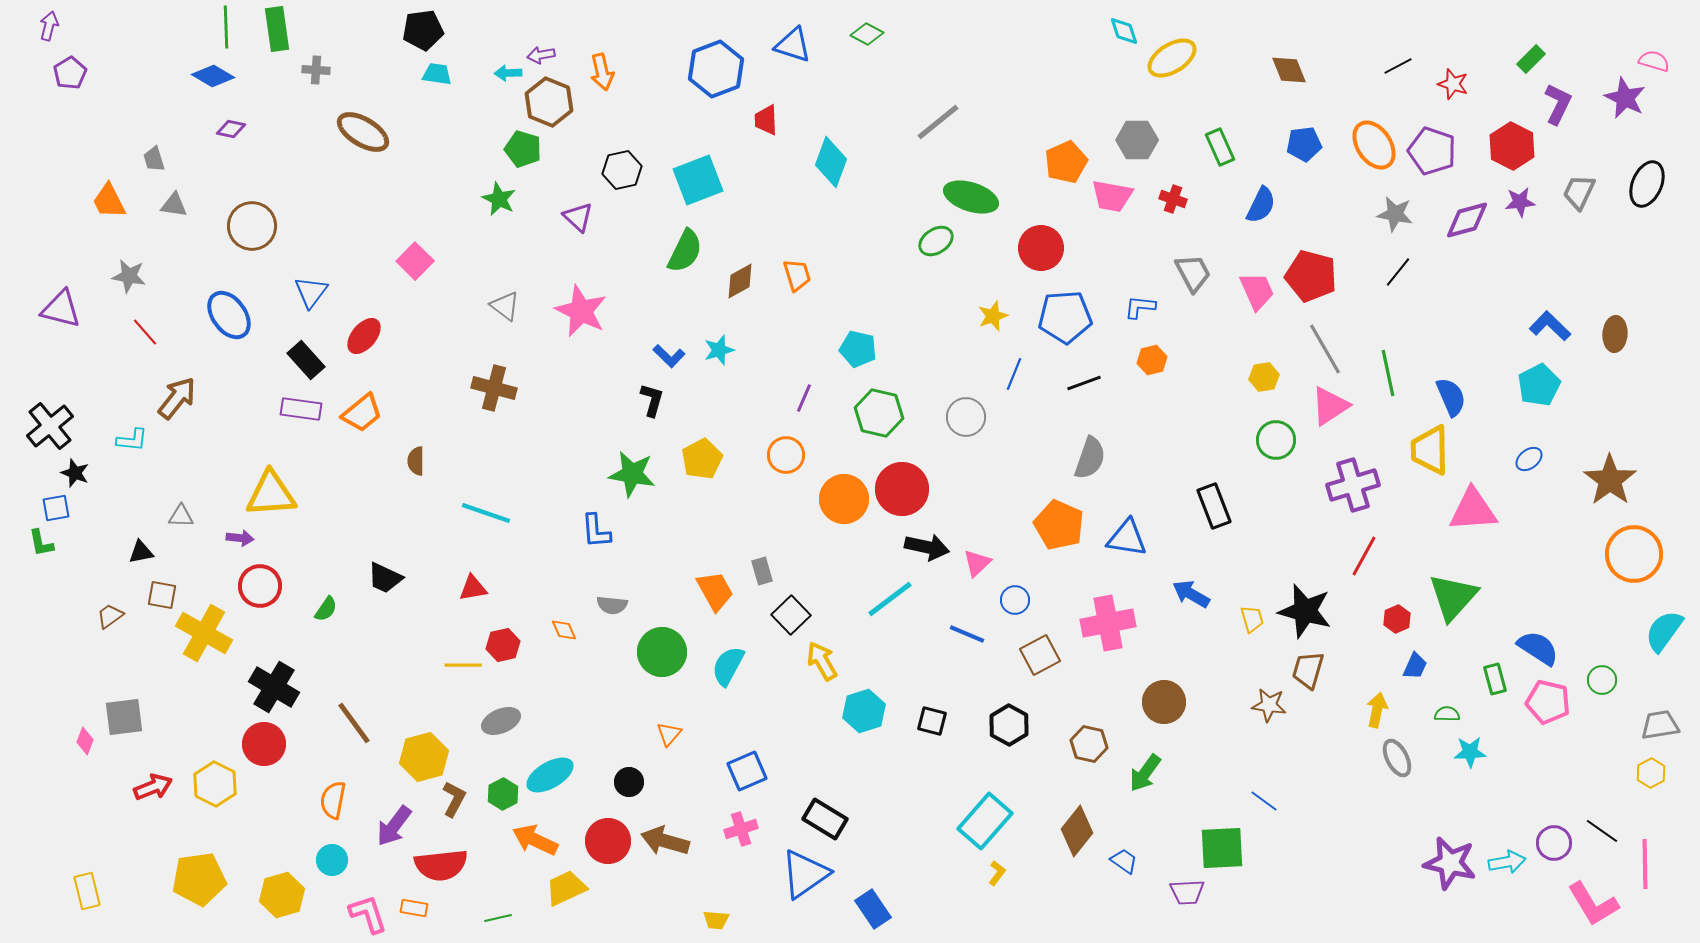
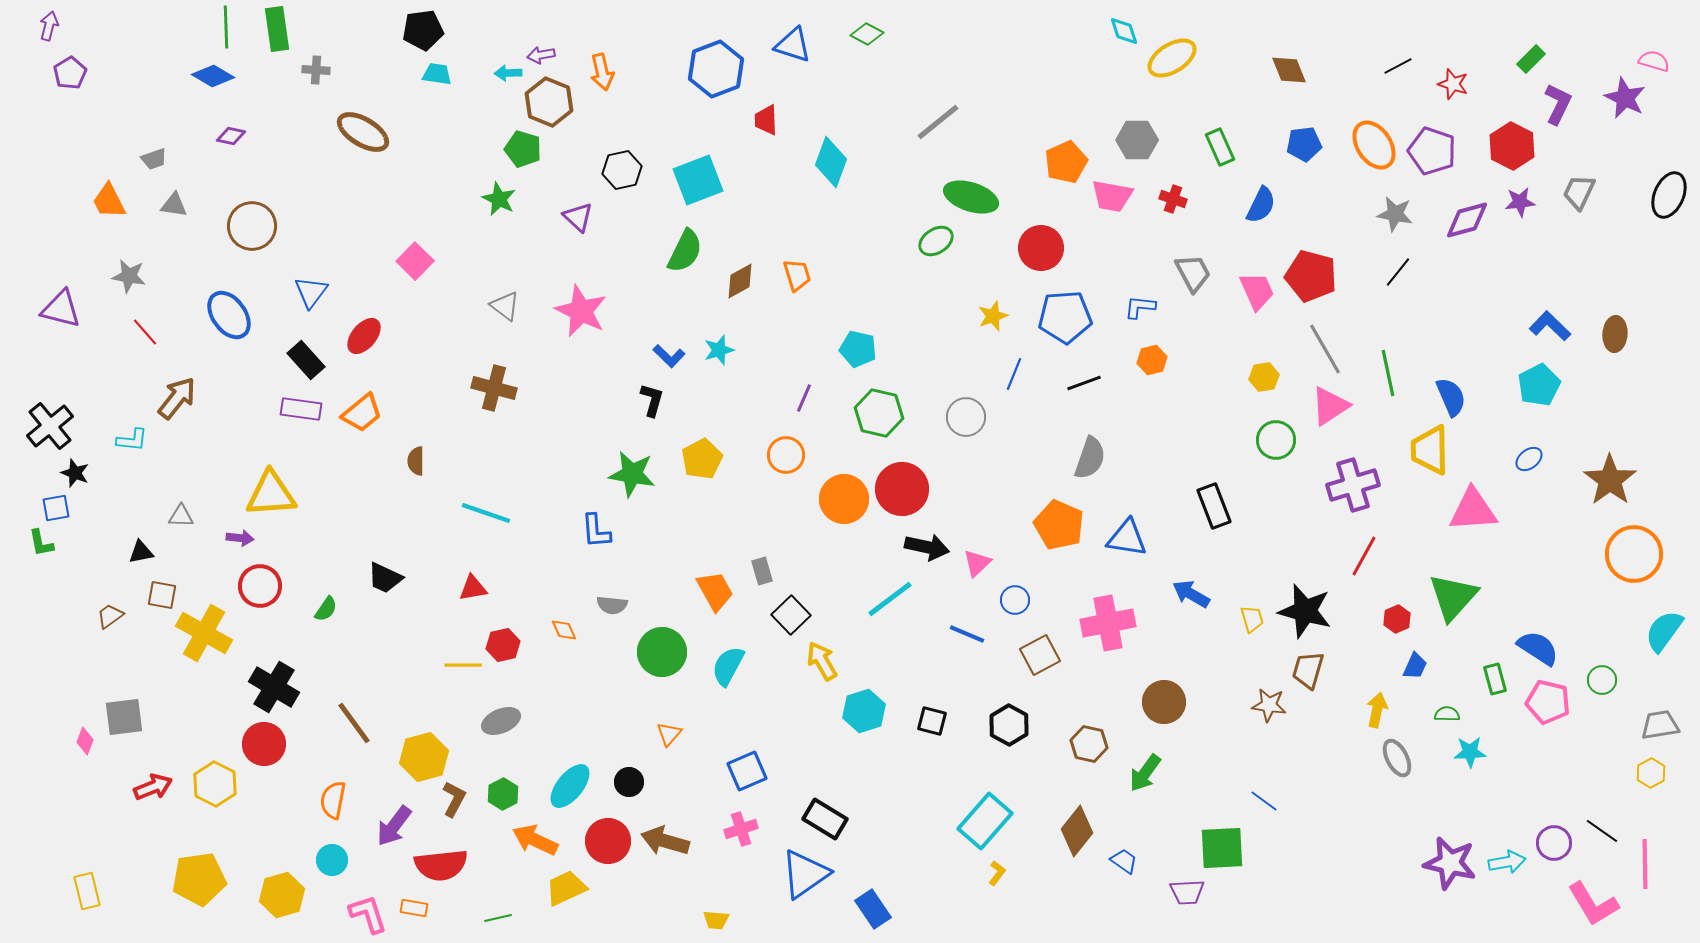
purple diamond at (231, 129): moved 7 px down
gray trapezoid at (154, 159): rotated 92 degrees counterclockwise
black ellipse at (1647, 184): moved 22 px right, 11 px down
cyan ellipse at (550, 775): moved 20 px right, 11 px down; rotated 21 degrees counterclockwise
